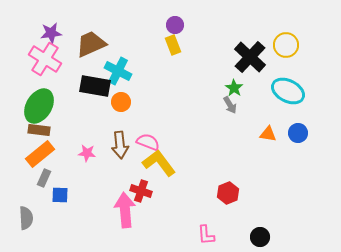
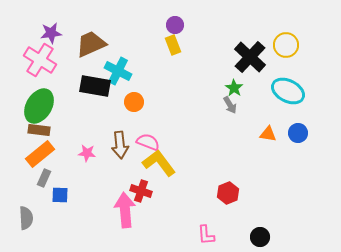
pink cross: moved 5 px left, 1 px down
orange circle: moved 13 px right
